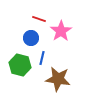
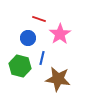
pink star: moved 1 px left, 3 px down
blue circle: moved 3 px left
green hexagon: moved 1 px down
